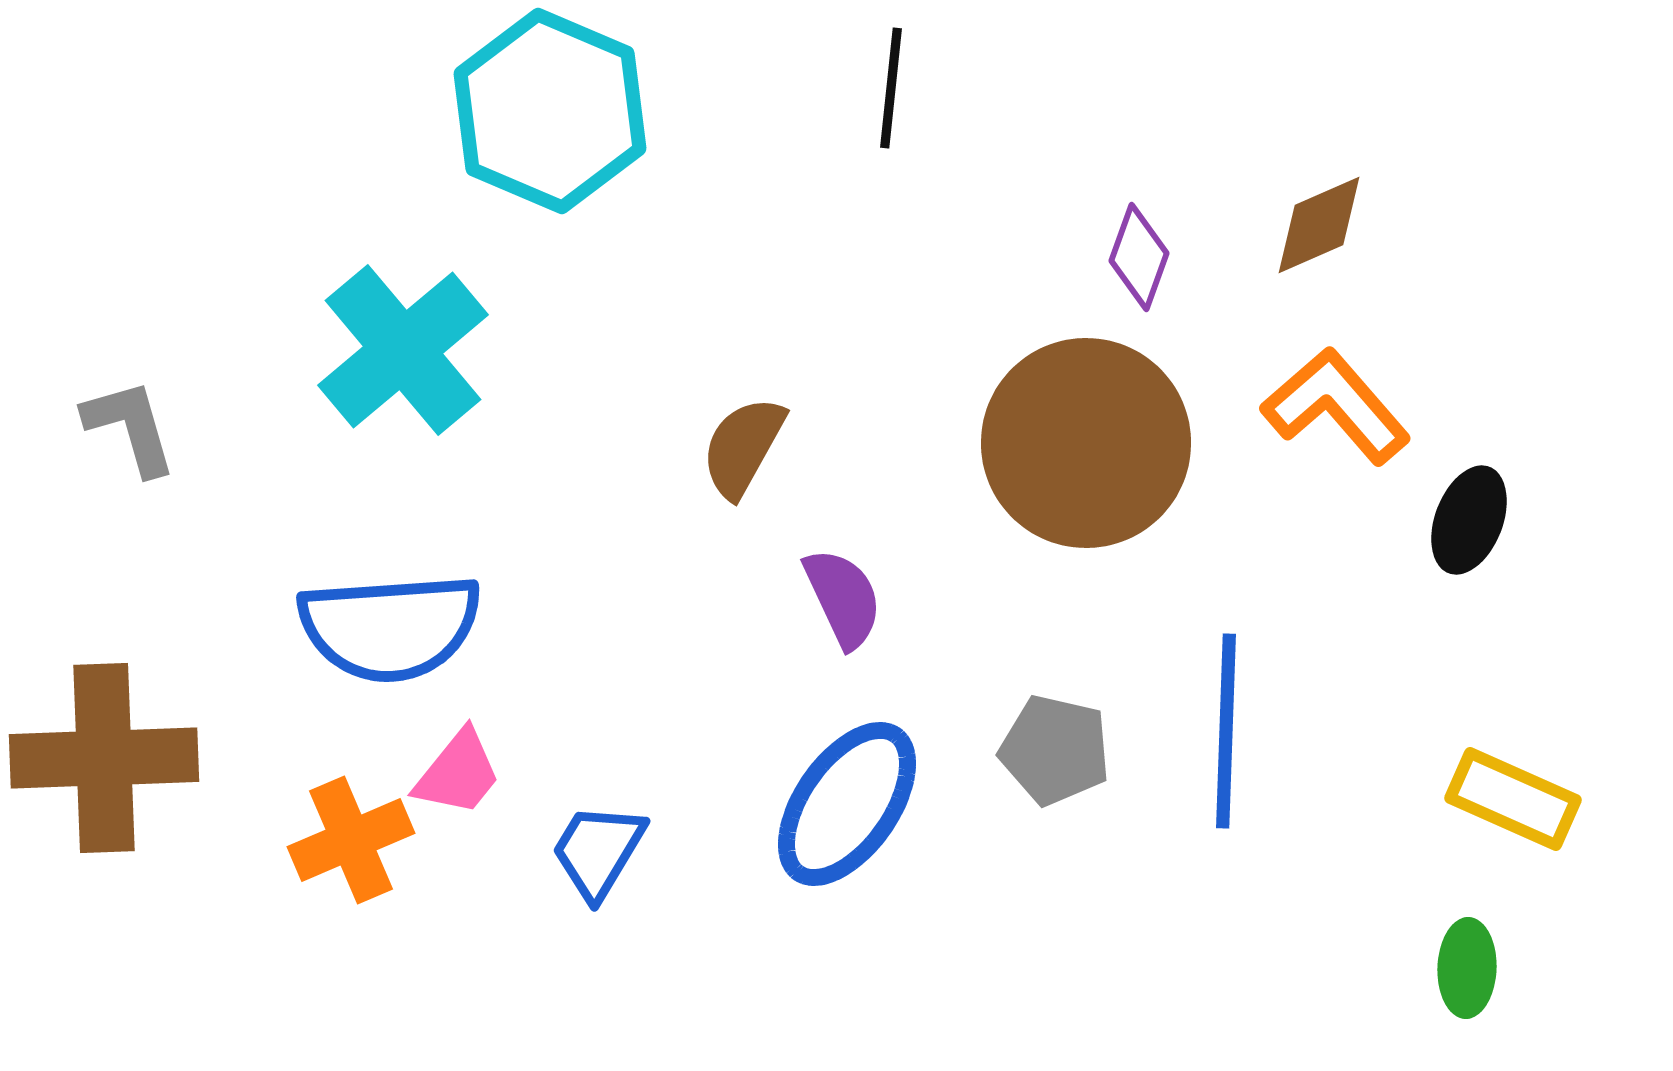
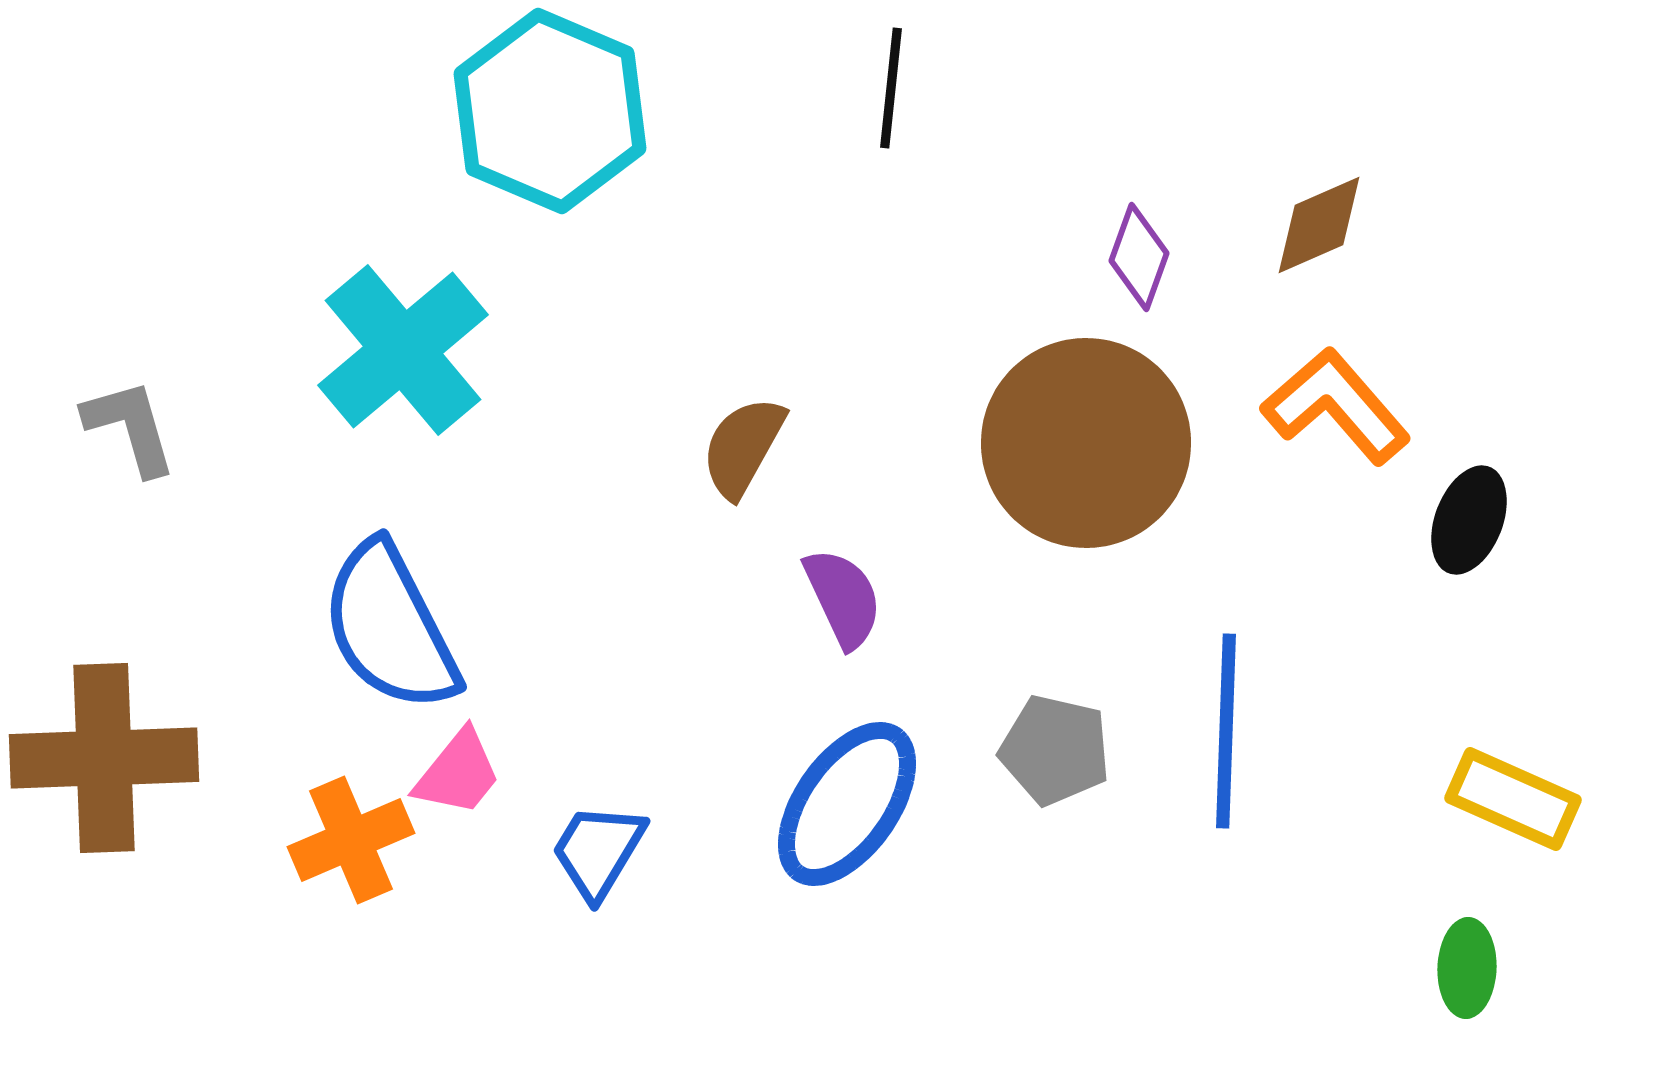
blue semicircle: rotated 67 degrees clockwise
